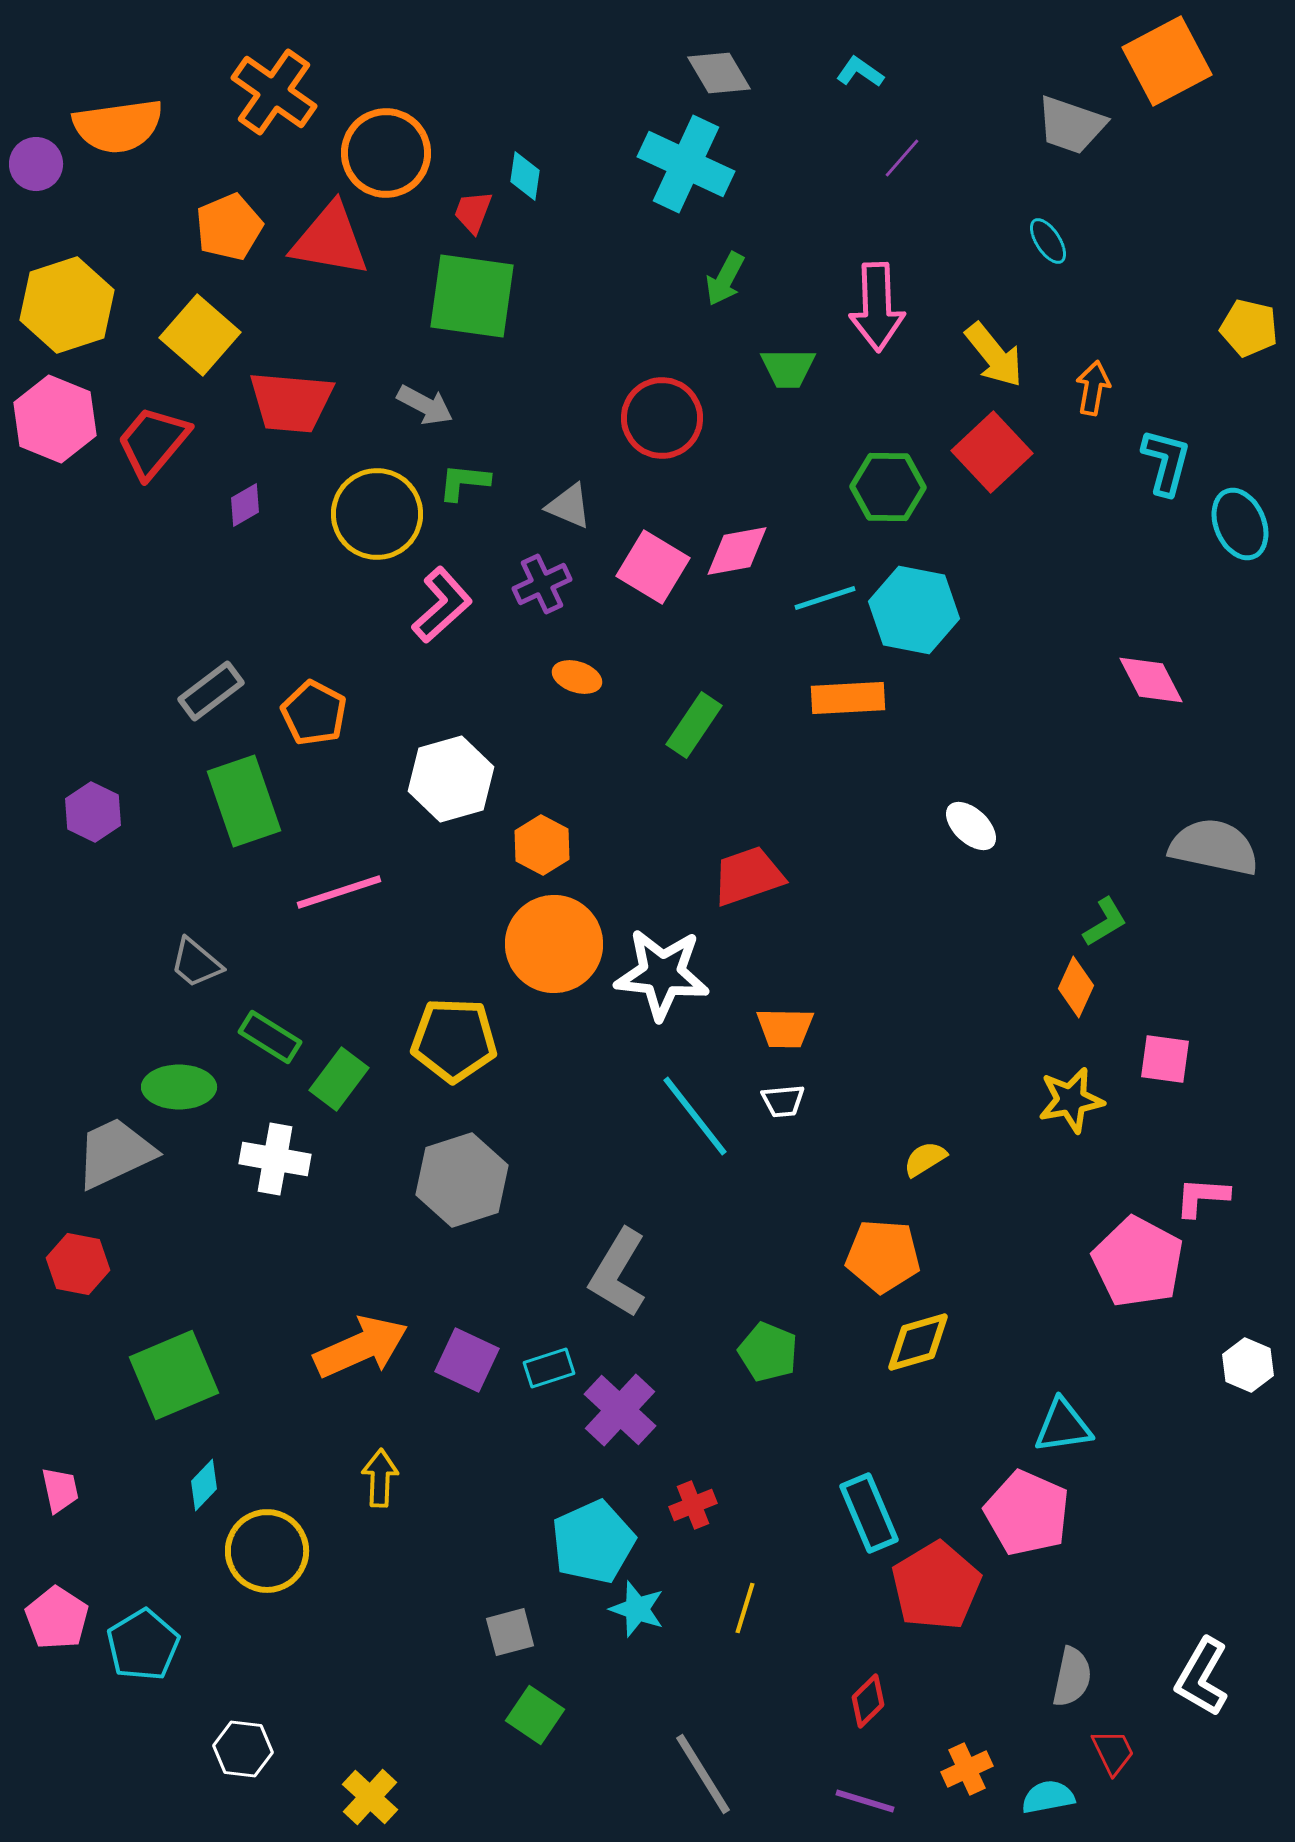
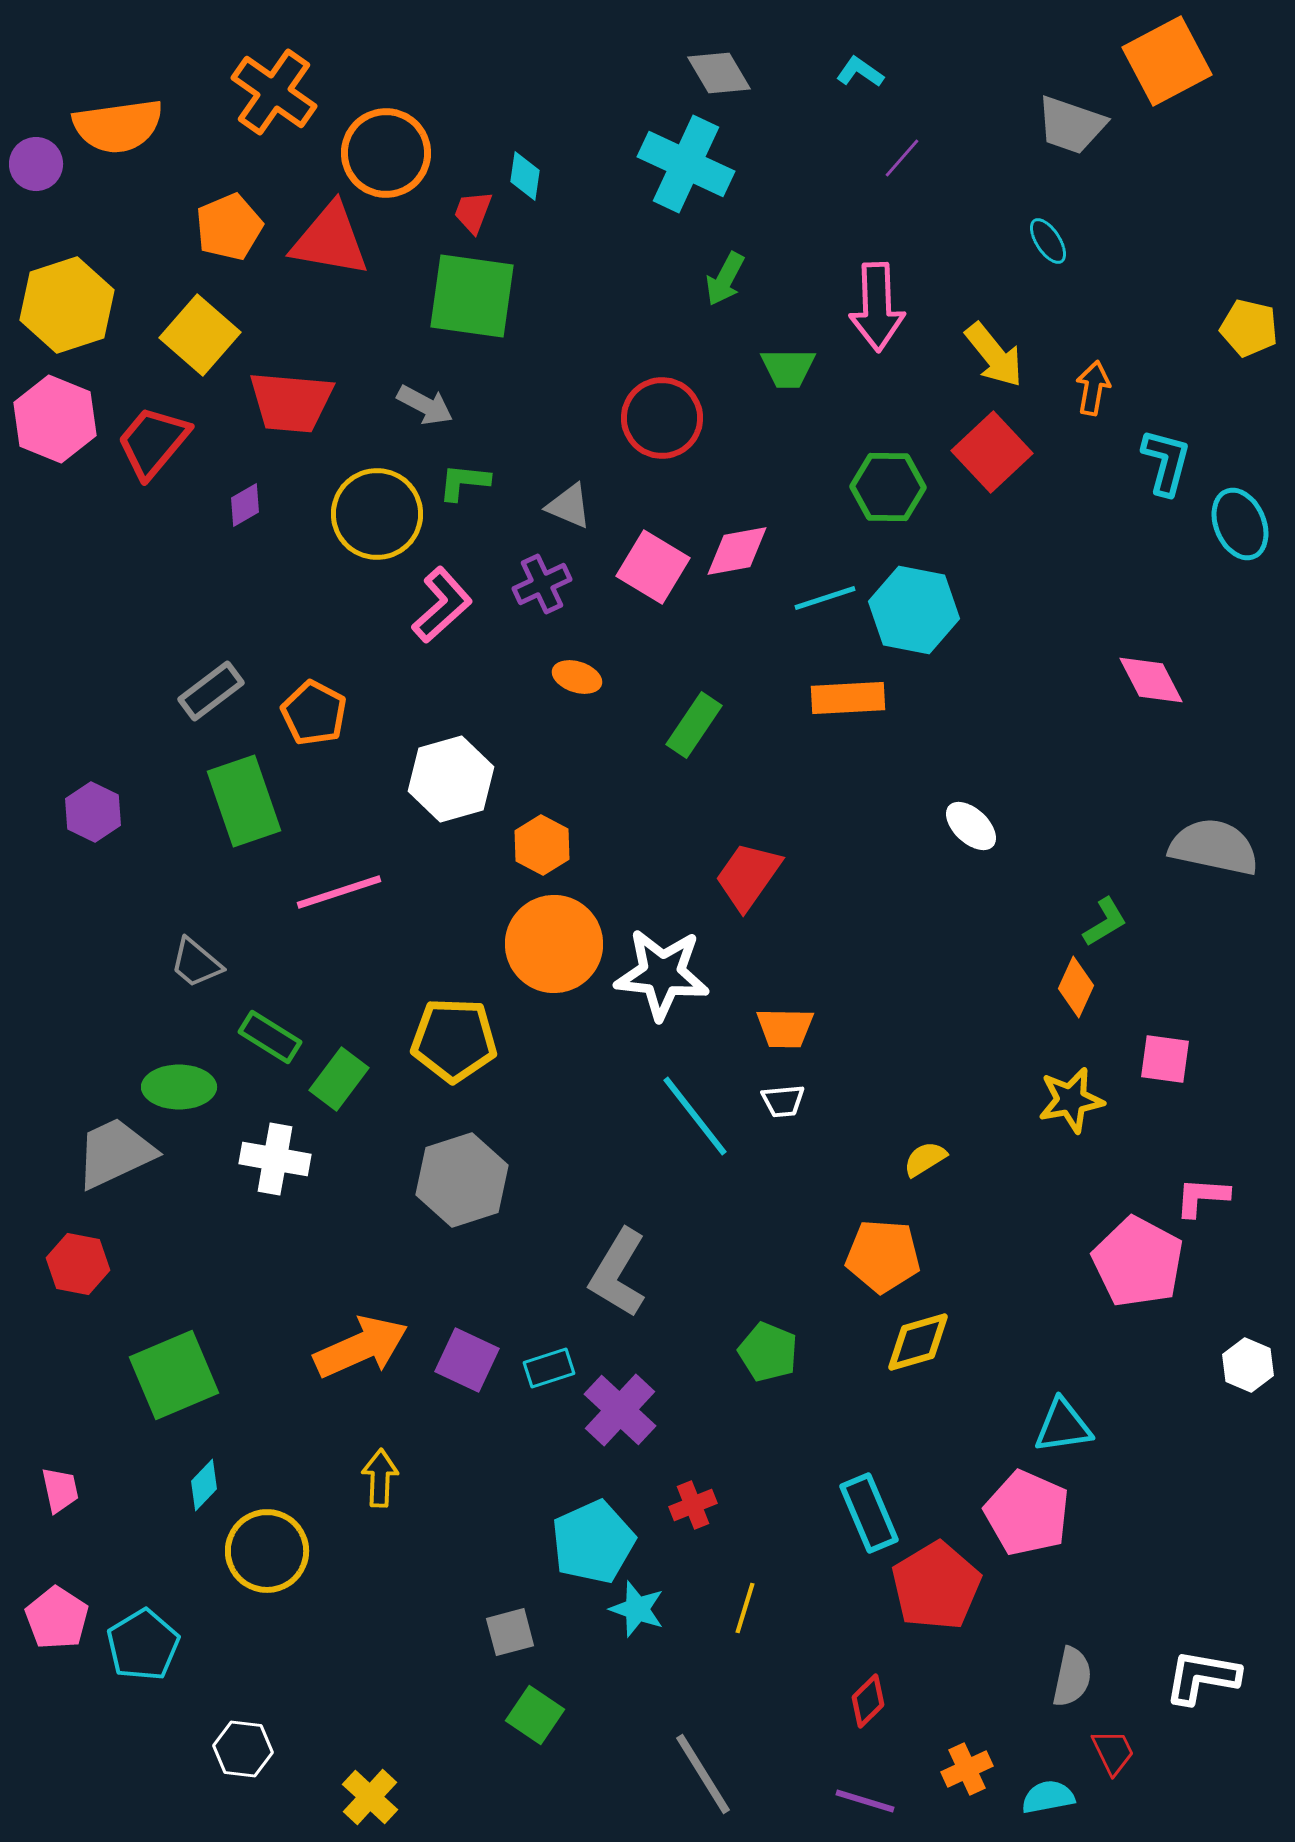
red trapezoid at (748, 876): rotated 36 degrees counterclockwise
white L-shape at (1202, 1677): rotated 70 degrees clockwise
